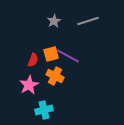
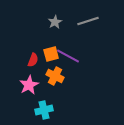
gray star: moved 1 px right, 1 px down
